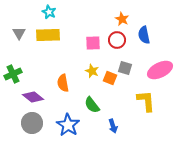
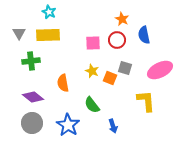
green cross: moved 18 px right, 13 px up; rotated 18 degrees clockwise
